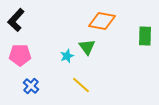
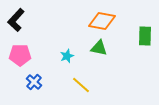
green triangle: moved 12 px right, 1 px down; rotated 42 degrees counterclockwise
blue cross: moved 3 px right, 4 px up
